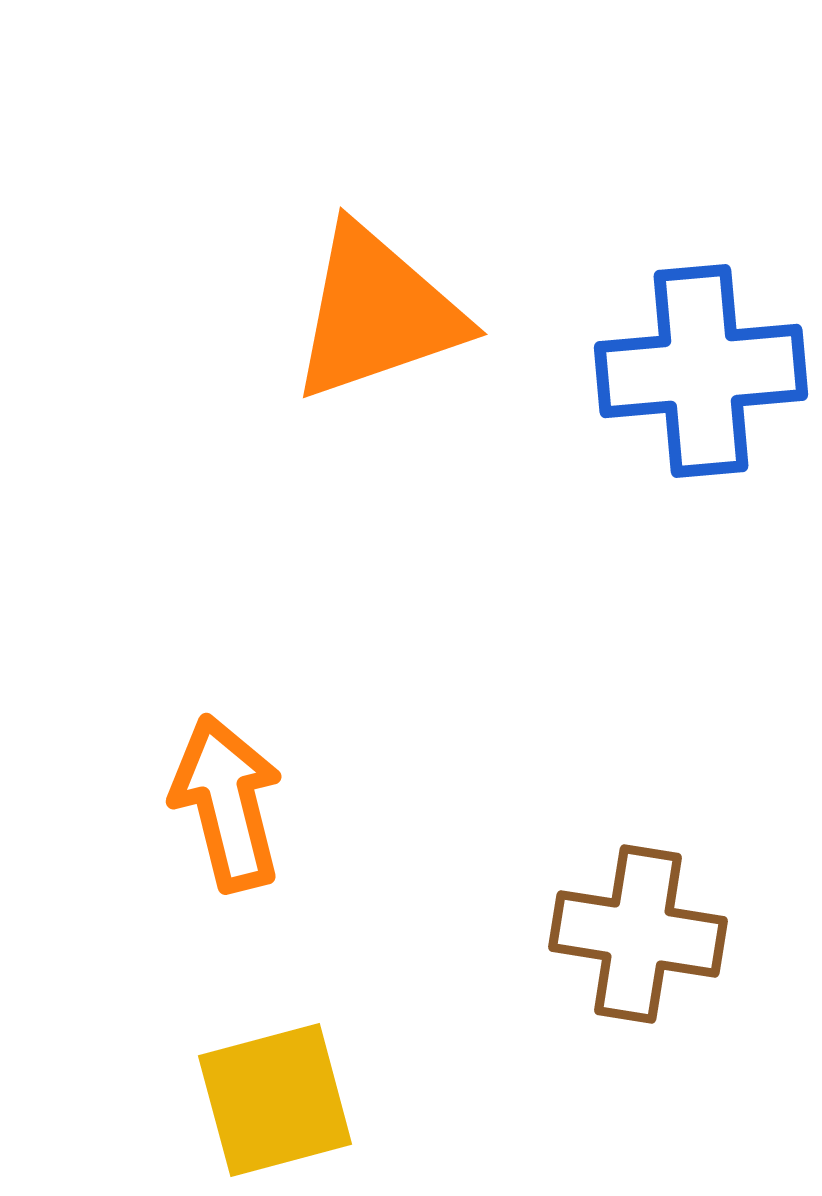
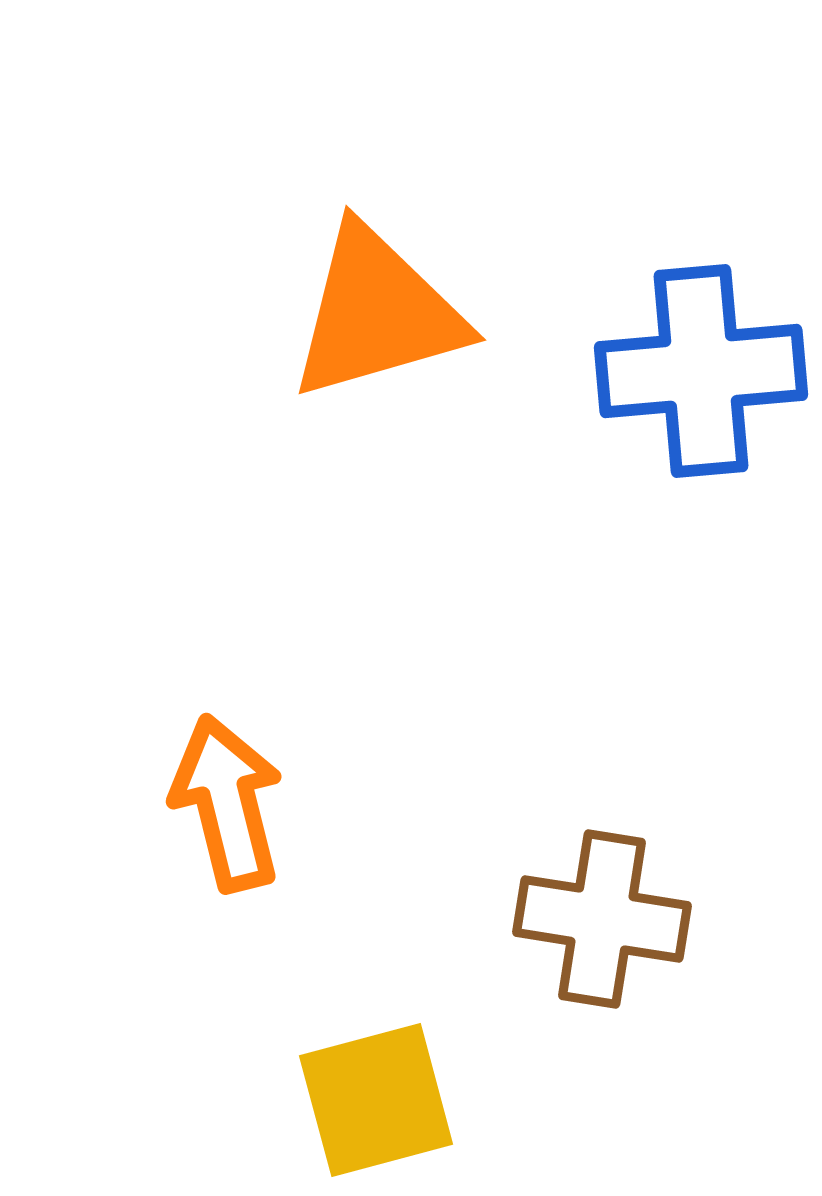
orange triangle: rotated 3 degrees clockwise
brown cross: moved 36 px left, 15 px up
yellow square: moved 101 px right
